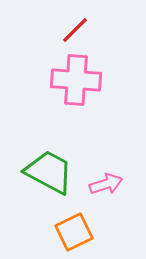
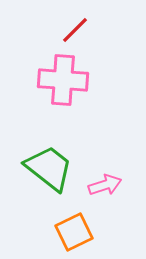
pink cross: moved 13 px left
green trapezoid: moved 4 px up; rotated 10 degrees clockwise
pink arrow: moved 1 px left, 1 px down
